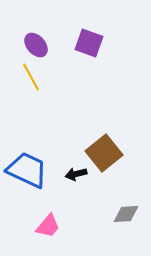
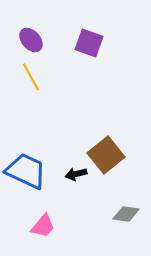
purple ellipse: moved 5 px left, 5 px up
brown square: moved 2 px right, 2 px down
blue trapezoid: moved 1 px left, 1 px down
gray diamond: rotated 12 degrees clockwise
pink trapezoid: moved 5 px left
